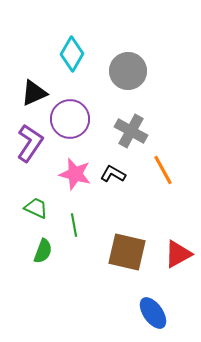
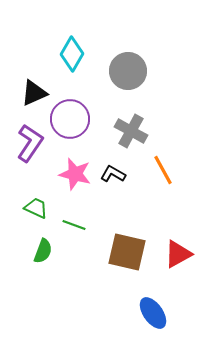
green line: rotated 60 degrees counterclockwise
